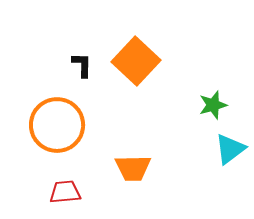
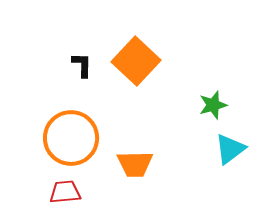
orange circle: moved 14 px right, 13 px down
orange trapezoid: moved 2 px right, 4 px up
